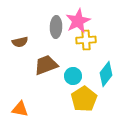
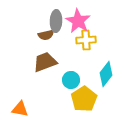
pink star: rotated 15 degrees counterclockwise
gray ellipse: moved 6 px up
brown semicircle: moved 26 px right, 7 px up
brown trapezoid: moved 1 px left, 3 px up
cyan circle: moved 2 px left, 4 px down
